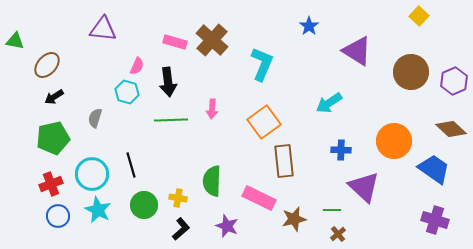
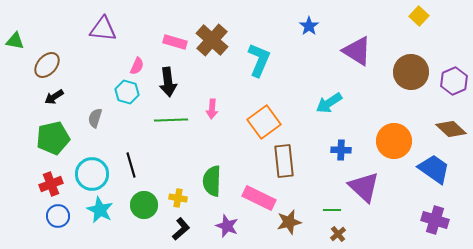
cyan L-shape at (262, 64): moved 3 px left, 4 px up
cyan star at (98, 210): moved 2 px right
brown star at (294, 219): moved 5 px left, 3 px down
